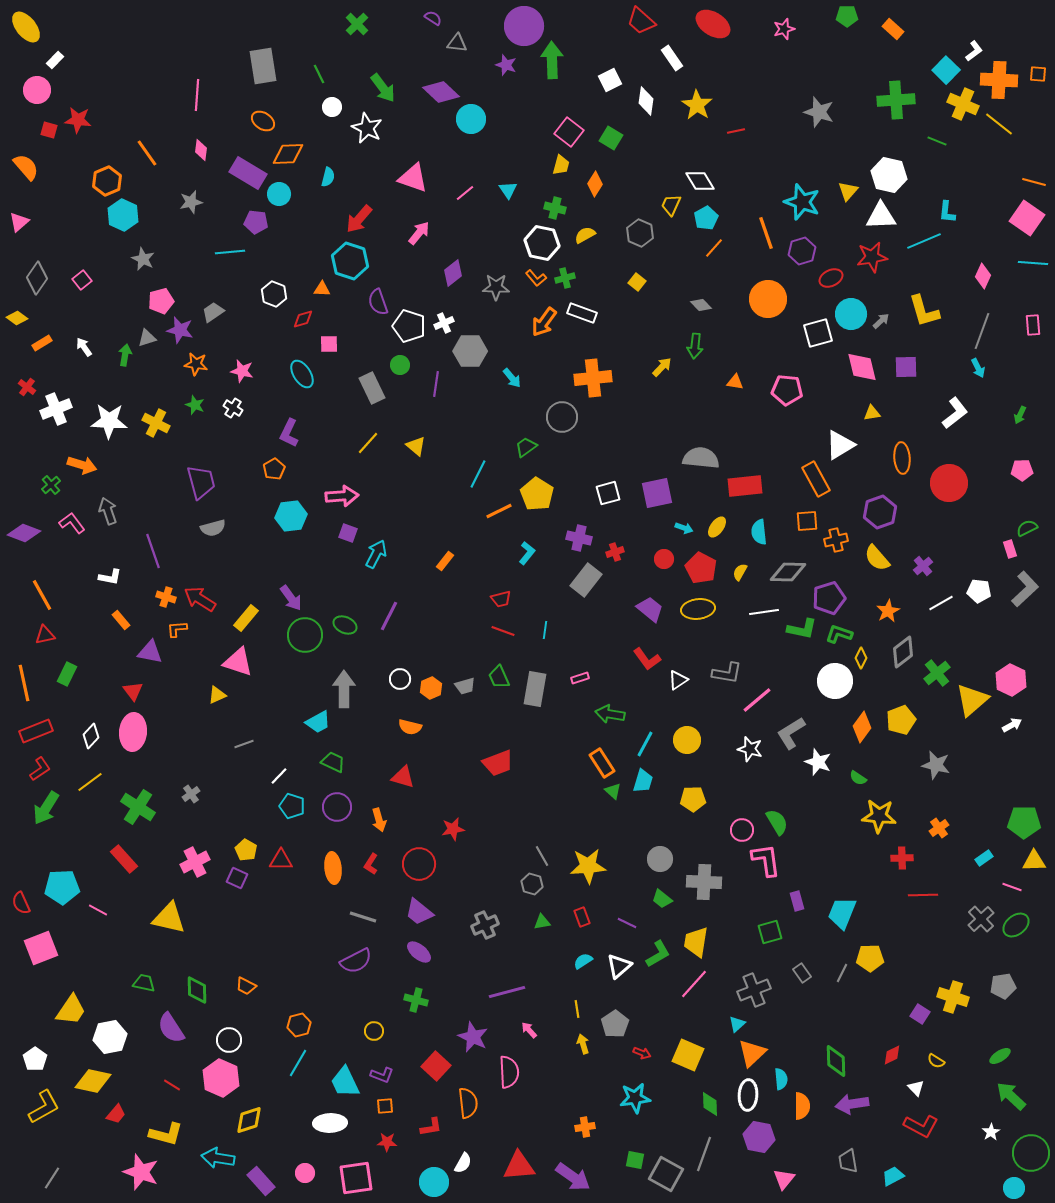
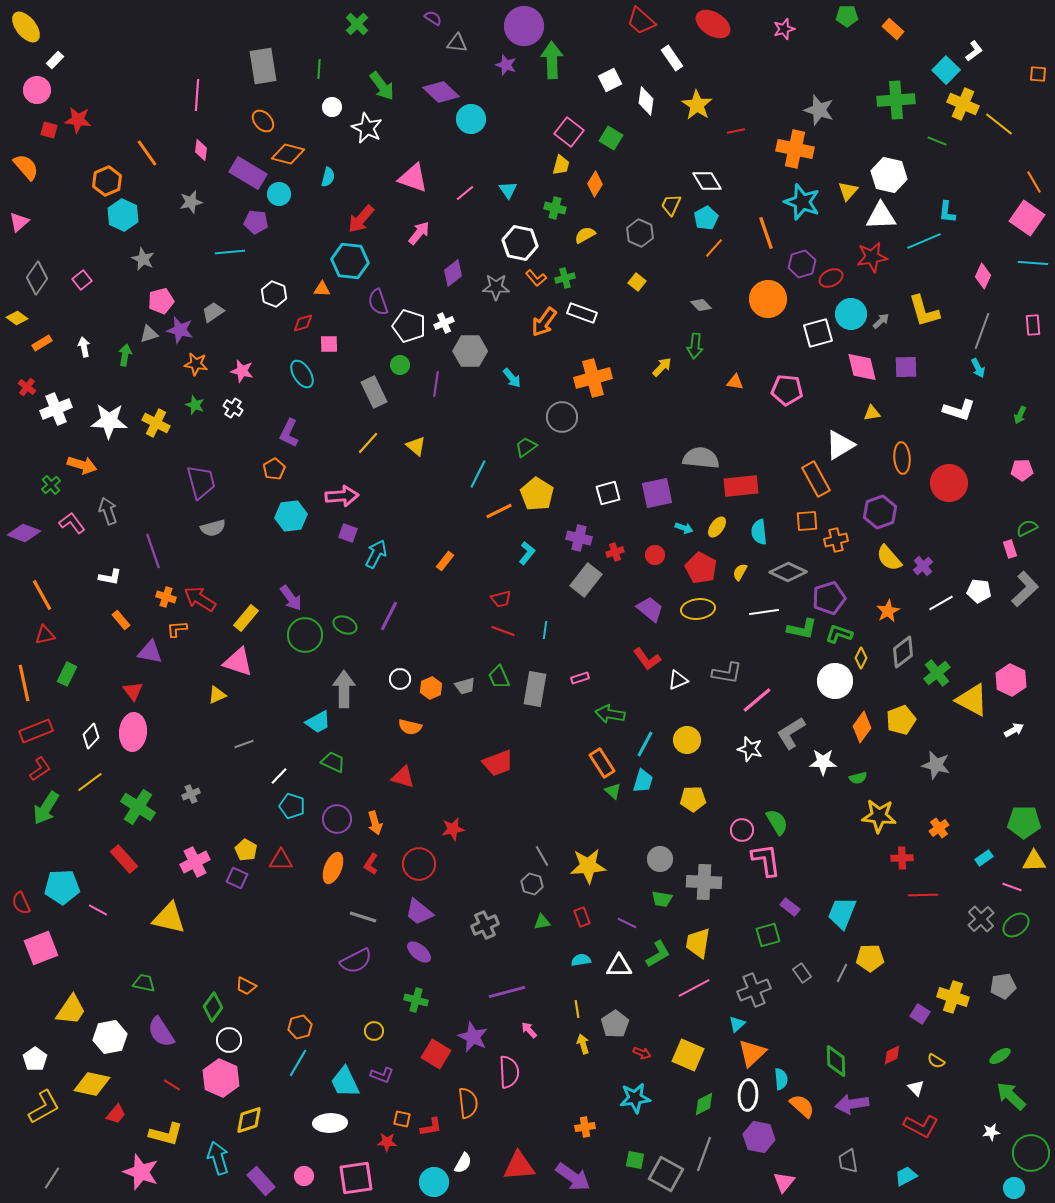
green line at (319, 74): moved 5 px up; rotated 30 degrees clockwise
orange cross at (999, 80): moved 204 px left, 69 px down; rotated 9 degrees clockwise
green arrow at (383, 88): moved 1 px left, 2 px up
gray star at (819, 112): moved 2 px up
orange ellipse at (263, 121): rotated 15 degrees clockwise
orange diamond at (288, 154): rotated 16 degrees clockwise
white diamond at (700, 181): moved 7 px right
orange line at (1034, 182): rotated 45 degrees clockwise
red arrow at (359, 219): moved 2 px right
white hexagon at (542, 243): moved 22 px left
purple hexagon at (802, 251): moved 13 px down
cyan hexagon at (350, 261): rotated 12 degrees counterclockwise
red diamond at (303, 319): moved 4 px down
gray triangle at (147, 338): moved 2 px right, 4 px up
white arrow at (84, 347): rotated 24 degrees clockwise
orange cross at (593, 378): rotated 9 degrees counterclockwise
gray rectangle at (372, 388): moved 2 px right, 4 px down
white L-shape at (955, 413): moved 4 px right, 3 px up; rotated 56 degrees clockwise
red rectangle at (745, 486): moved 4 px left
yellow semicircle at (877, 558): moved 12 px right
red circle at (664, 559): moved 9 px left, 4 px up
gray diamond at (788, 572): rotated 24 degrees clockwise
white triangle at (678, 680): rotated 10 degrees clockwise
yellow triangle at (972, 700): rotated 51 degrees counterclockwise
white arrow at (1012, 725): moved 2 px right, 5 px down
white star at (818, 762): moved 5 px right; rotated 20 degrees counterclockwise
green semicircle at (858, 778): rotated 48 degrees counterclockwise
gray cross at (191, 794): rotated 12 degrees clockwise
purple circle at (337, 807): moved 12 px down
orange arrow at (379, 820): moved 4 px left, 3 px down
orange ellipse at (333, 868): rotated 28 degrees clockwise
green trapezoid at (662, 899): rotated 30 degrees counterclockwise
purple rectangle at (797, 901): moved 7 px left, 6 px down; rotated 36 degrees counterclockwise
green square at (770, 932): moved 2 px left, 3 px down
yellow trapezoid at (696, 942): moved 2 px right, 1 px down
cyan semicircle at (583, 961): moved 2 px left, 1 px up; rotated 24 degrees clockwise
white triangle at (619, 966): rotated 40 degrees clockwise
pink line at (694, 984): moved 4 px down; rotated 20 degrees clockwise
green diamond at (197, 990): moved 16 px right, 17 px down; rotated 36 degrees clockwise
orange hexagon at (299, 1025): moved 1 px right, 2 px down
purple semicircle at (171, 1028): moved 10 px left, 4 px down
red square at (436, 1066): moved 12 px up; rotated 12 degrees counterclockwise
yellow diamond at (93, 1081): moved 1 px left, 3 px down
green diamond at (710, 1104): moved 6 px left; rotated 65 degrees clockwise
orange square at (385, 1106): moved 17 px right, 13 px down; rotated 18 degrees clockwise
orange semicircle at (802, 1106): rotated 48 degrees counterclockwise
white star at (991, 1132): rotated 24 degrees clockwise
cyan arrow at (218, 1158): rotated 64 degrees clockwise
pink circle at (305, 1173): moved 1 px left, 3 px down
cyan trapezoid at (893, 1176): moved 13 px right
pink triangle at (784, 1179): moved 3 px down
